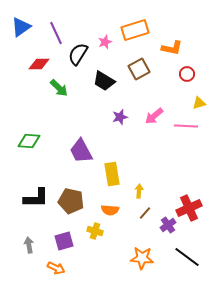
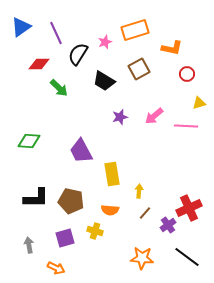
purple square: moved 1 px right, 3 px up
